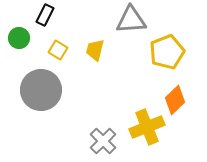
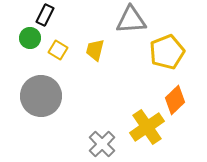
green circle: moved 11 px right
gray circle: moved 6 px down
yellow cross: rotated 12 degrees counterclockwise
gray cross: moved 1 px left, 3 px down
